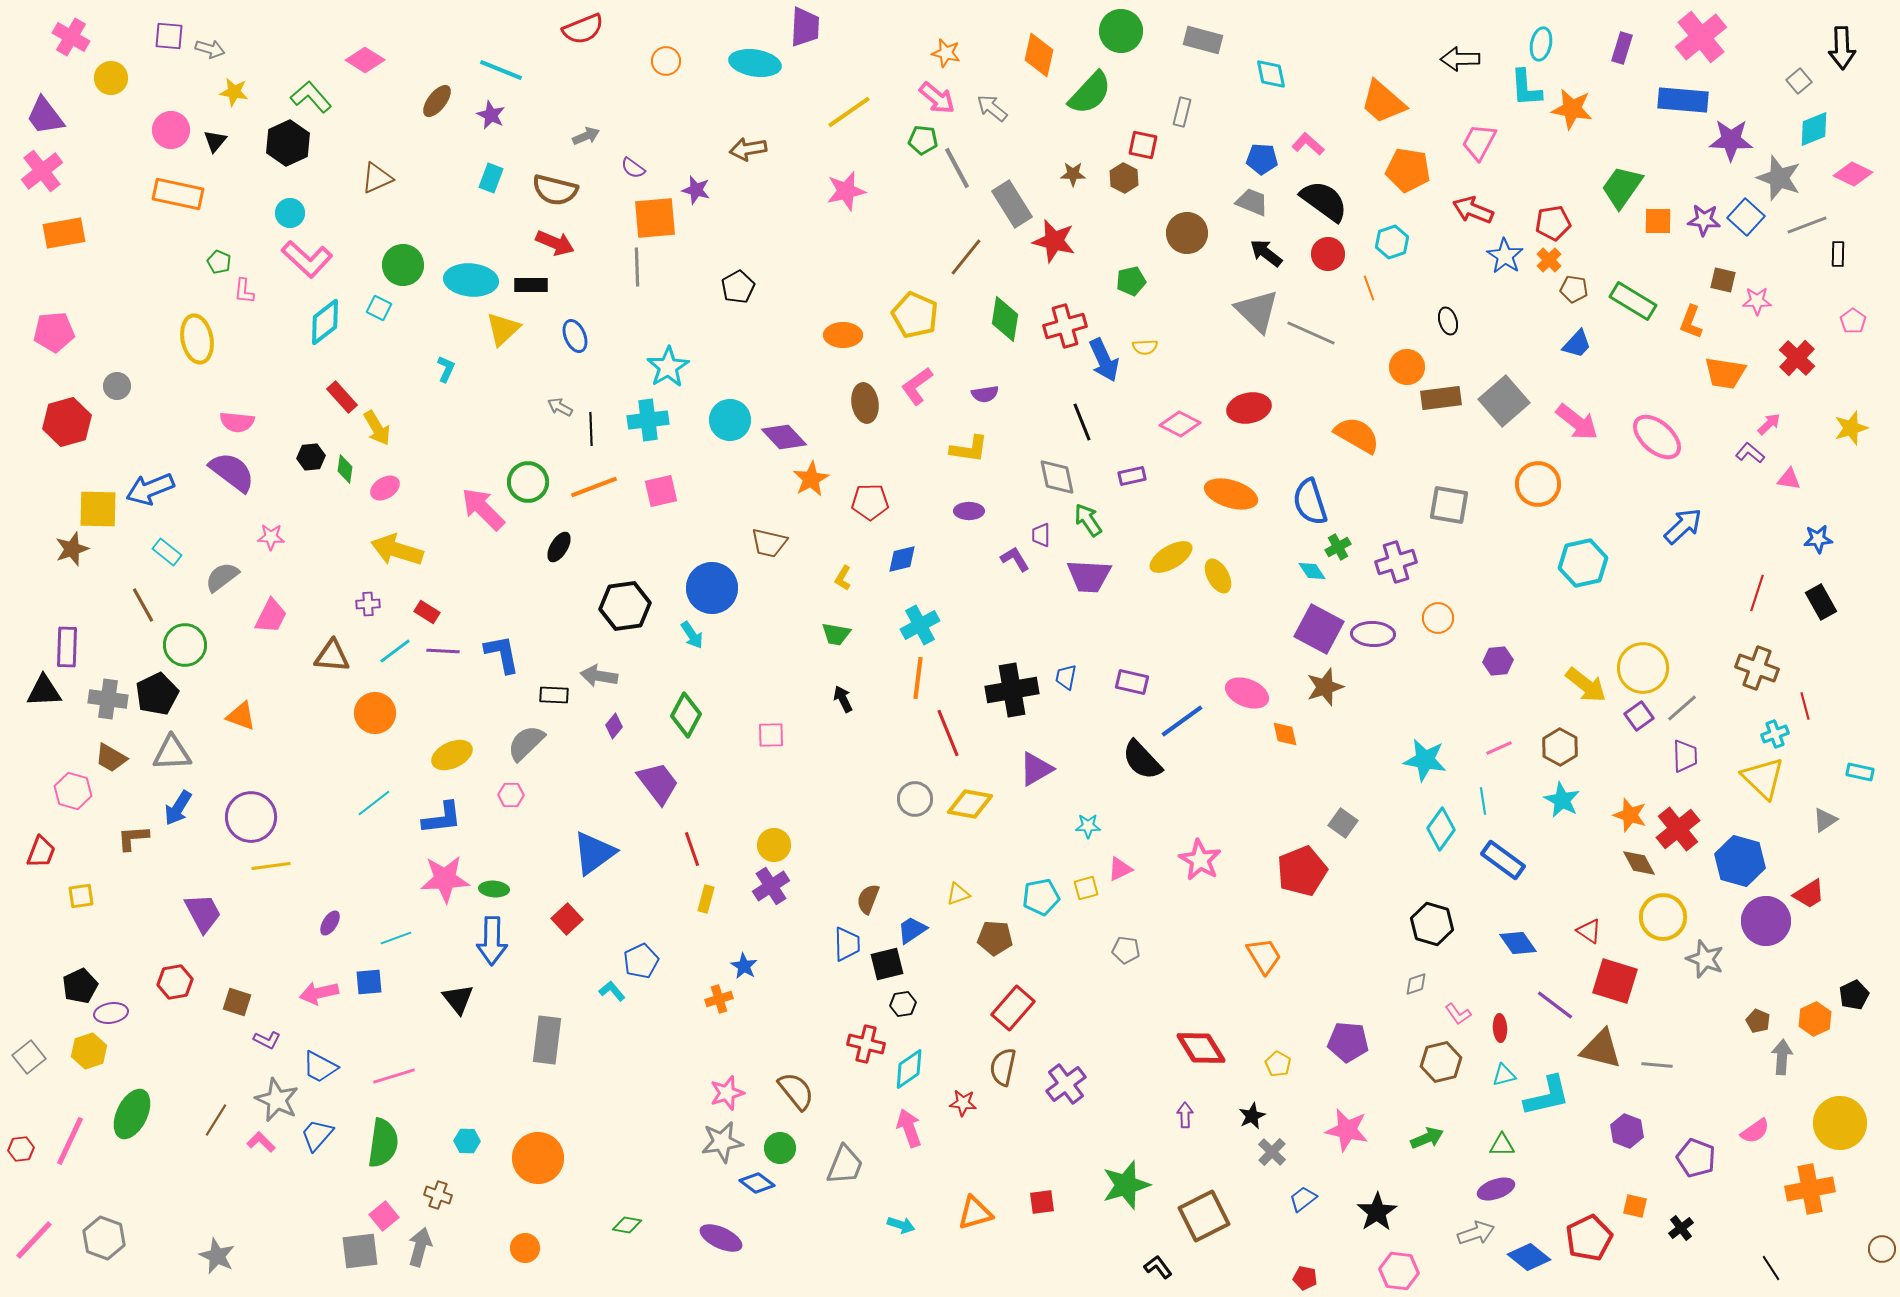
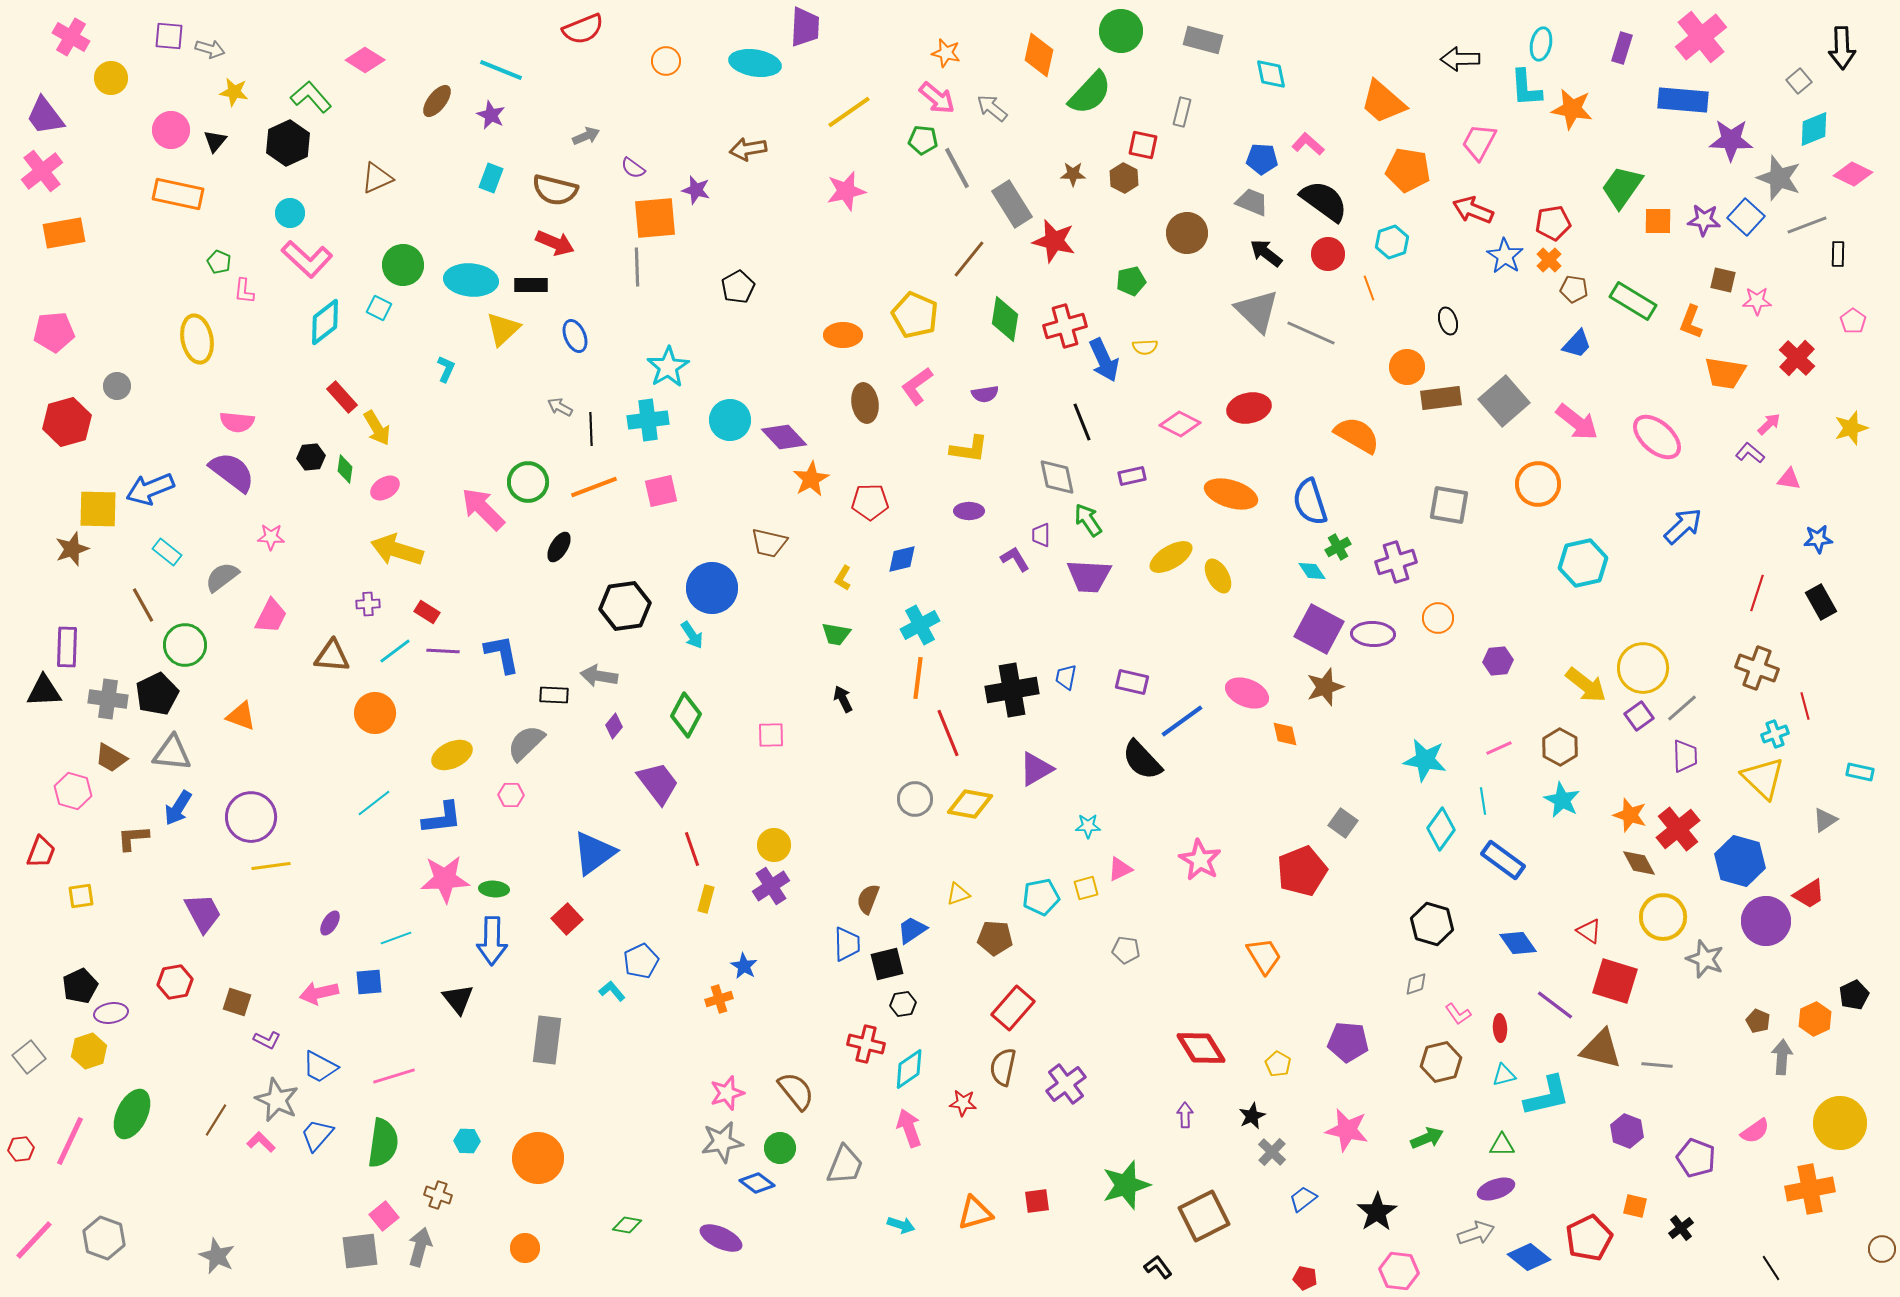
brown line at (966, 257): moved 3 px right, 2 px down
gray triangle at (172, 753): rotated 9 degrees clockwise
red square at (1042, 1202): moved 5 px left, 1 px up
